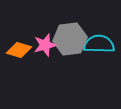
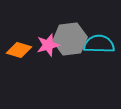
pink star: moved 3 px right
